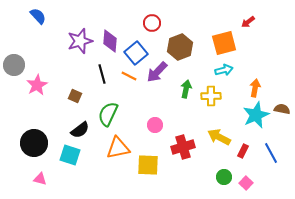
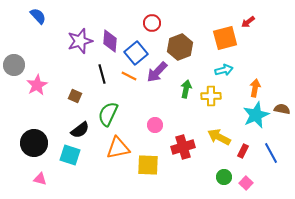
orange square: moved 1 px right, 5 px up
